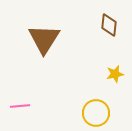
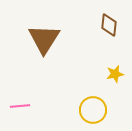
yellow circle: moved 3 px left, 3 px up
